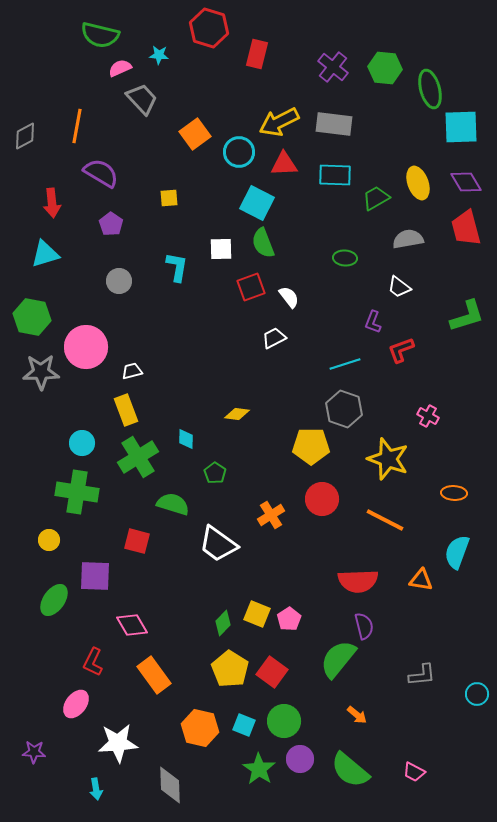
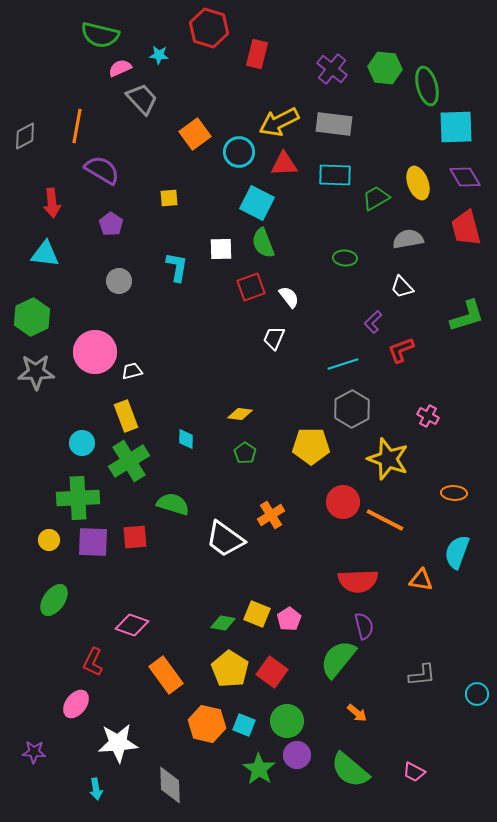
purple cross at (333, 67): moved 1 px left, 2 px down
green ellipse at (430, 89): moved 3 px left, 3 px up
cyan square at (461, 127): moved 5 px left
purple semicircle at (101, 173): moved 1 px right, 3 px up
purple diamond at (466, 182): moved 1 px left, 5 px up
cyan triangle at (45, 254): rotated 24 degrees clockwise
white trapezoid at (399, 287): moved 3 px right; rotated 10 degrees clockwise
green hexagon at (32, 317): rotated 24 degrees clockwise
purple L-shape at (373, 322): rotated 25 degrees clockwise
white trapezoid at (274, 338): rotated 40 degrees counterclockwise
pink circle at (86, 347): moved 9 px right, 5 px down
cyan line at (345, 364): moved 2 px left
gray star at (41, 372): moved 5 px left
gray hexagon at (344, 409): moved 8 px right; rotated 12 degrees clockwise
yellow rectangle at (126, 410): moved 6 px down
yellow diamond at (237, 414): moved 3 px right
green cross at (138, 457): moved 9 px left, 4 px down
green pentagon at (215, 473): moved 30 px right, 20 px up
green cross at (77, 492): moved 1 px right, 6 px down; rotated 12 degrees counterclockwise
red circle at (322, 499): moved 21 px right, 3 px down
red square at (137, 541): moved 2 px left, 4 px up; rotated 20 degrees counterclockwise
white trapezoid at (218, 544): moved 7 px right, 5 px up
purple square at (95, 576): moved 2 px left, 34 px up
green diamond at (223, 623): rotated 55 degrees clockwise
pink diamond at (132, 625): rotated 40 degrees counterclockwise
orange rectangle at (154, 675): moved 12 px right
orange arrow at (357, 715): moved 2 px up
green circle at (284, 721): moved 3 px right
orange hexagon at (200, 728): moved 7 px right, 4 px up
purple circle at (300, 759): moved 3 px left, 4 px up
